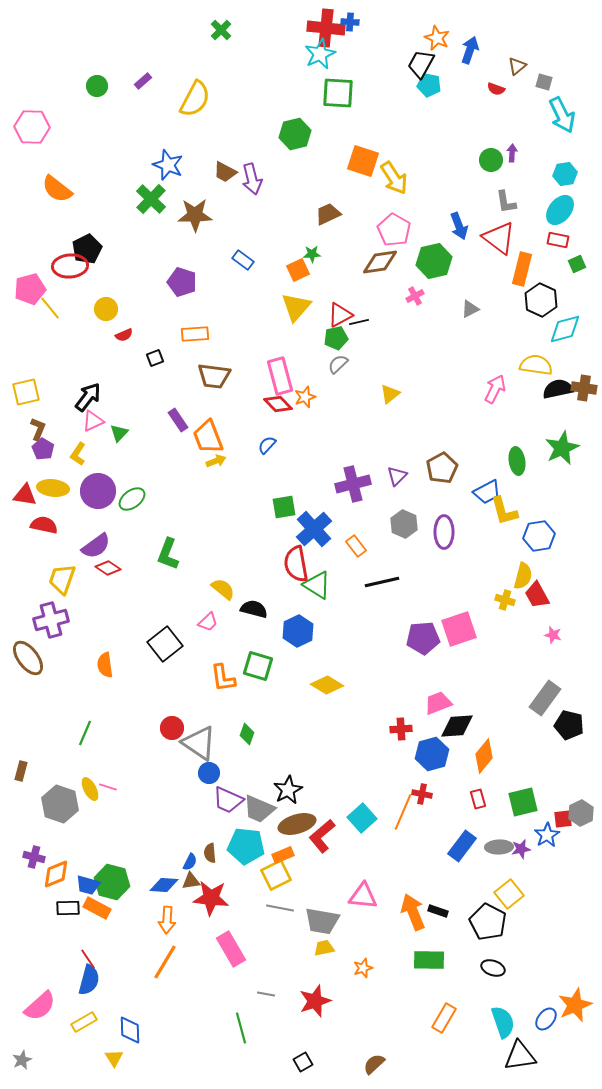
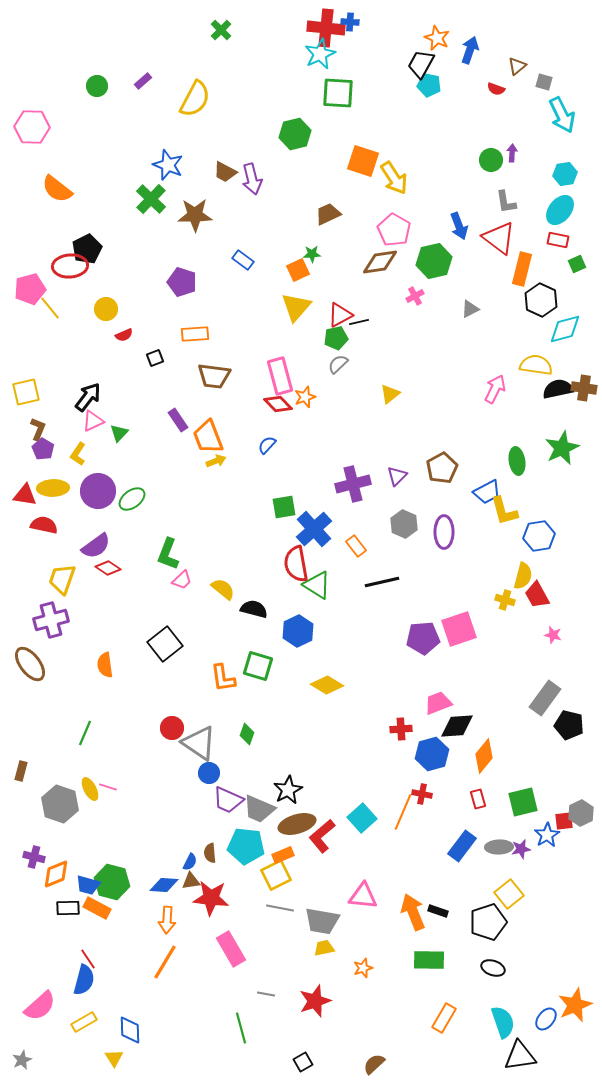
yellow ellipse at (53, 488): rotated 8 degrees counterclockwise
pink trapezoid at (208, 622): moved 26 px left, 42 px up
brown ellipse at (28, 658): moved 2 px right, 6 px down
red square at (563, 819): moved 1 px right, 2 px down
black pentagon at (488, 922): rotated 27 degrees clockwise
blue semicircle at (89, 980): moved 5 px left
